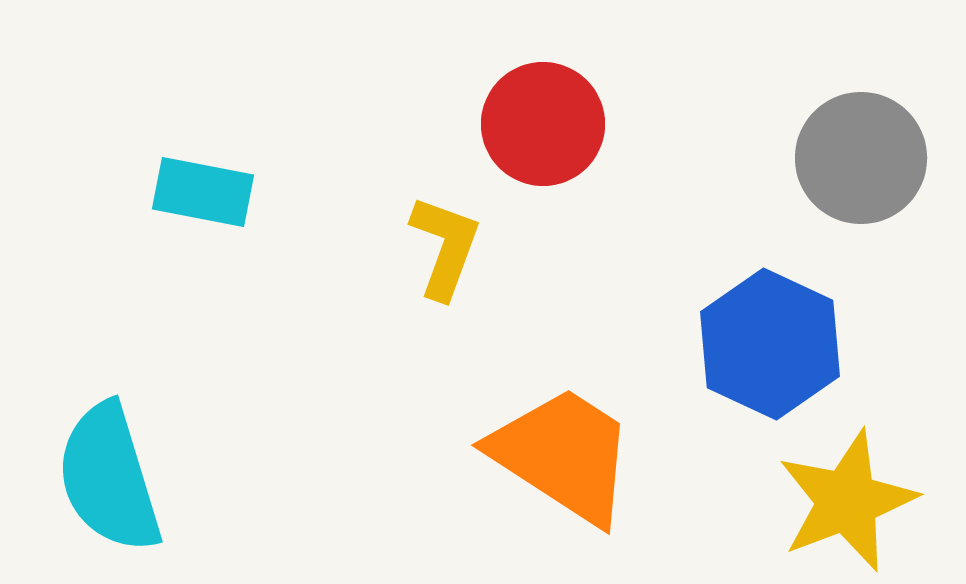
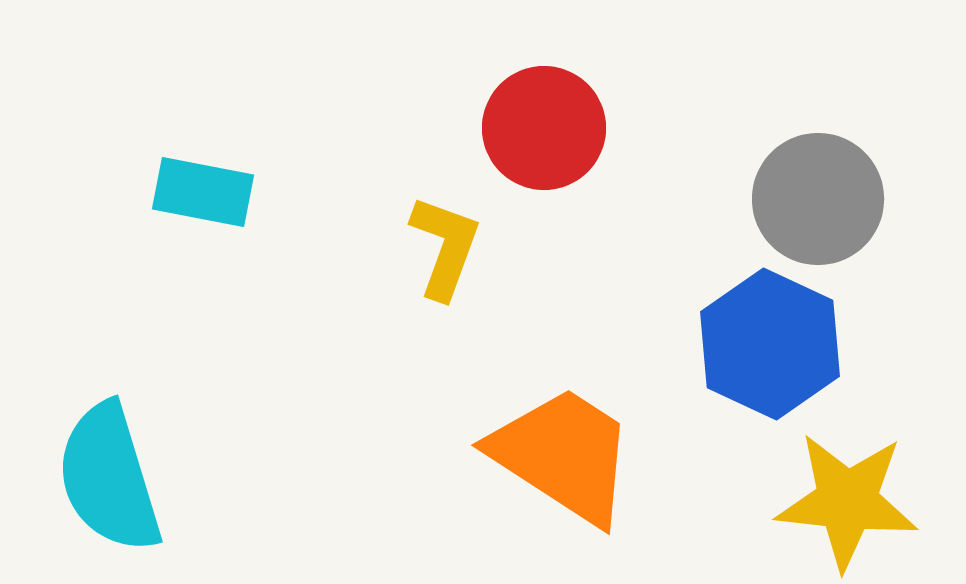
red circle: moved 1 px right, 4 px down
gray circle: moved 43 px left, 41 px down
yellow star: rotated 27 degrees clockwise
